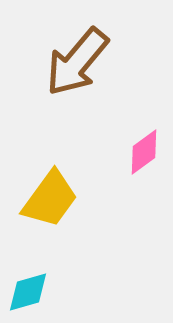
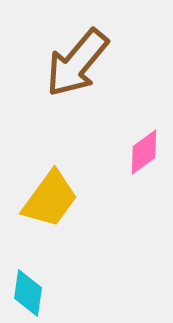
brown arrow: moved 1 px down
cyan diamond: moved 1 px down; rotated 66 degrees counterclockwise
